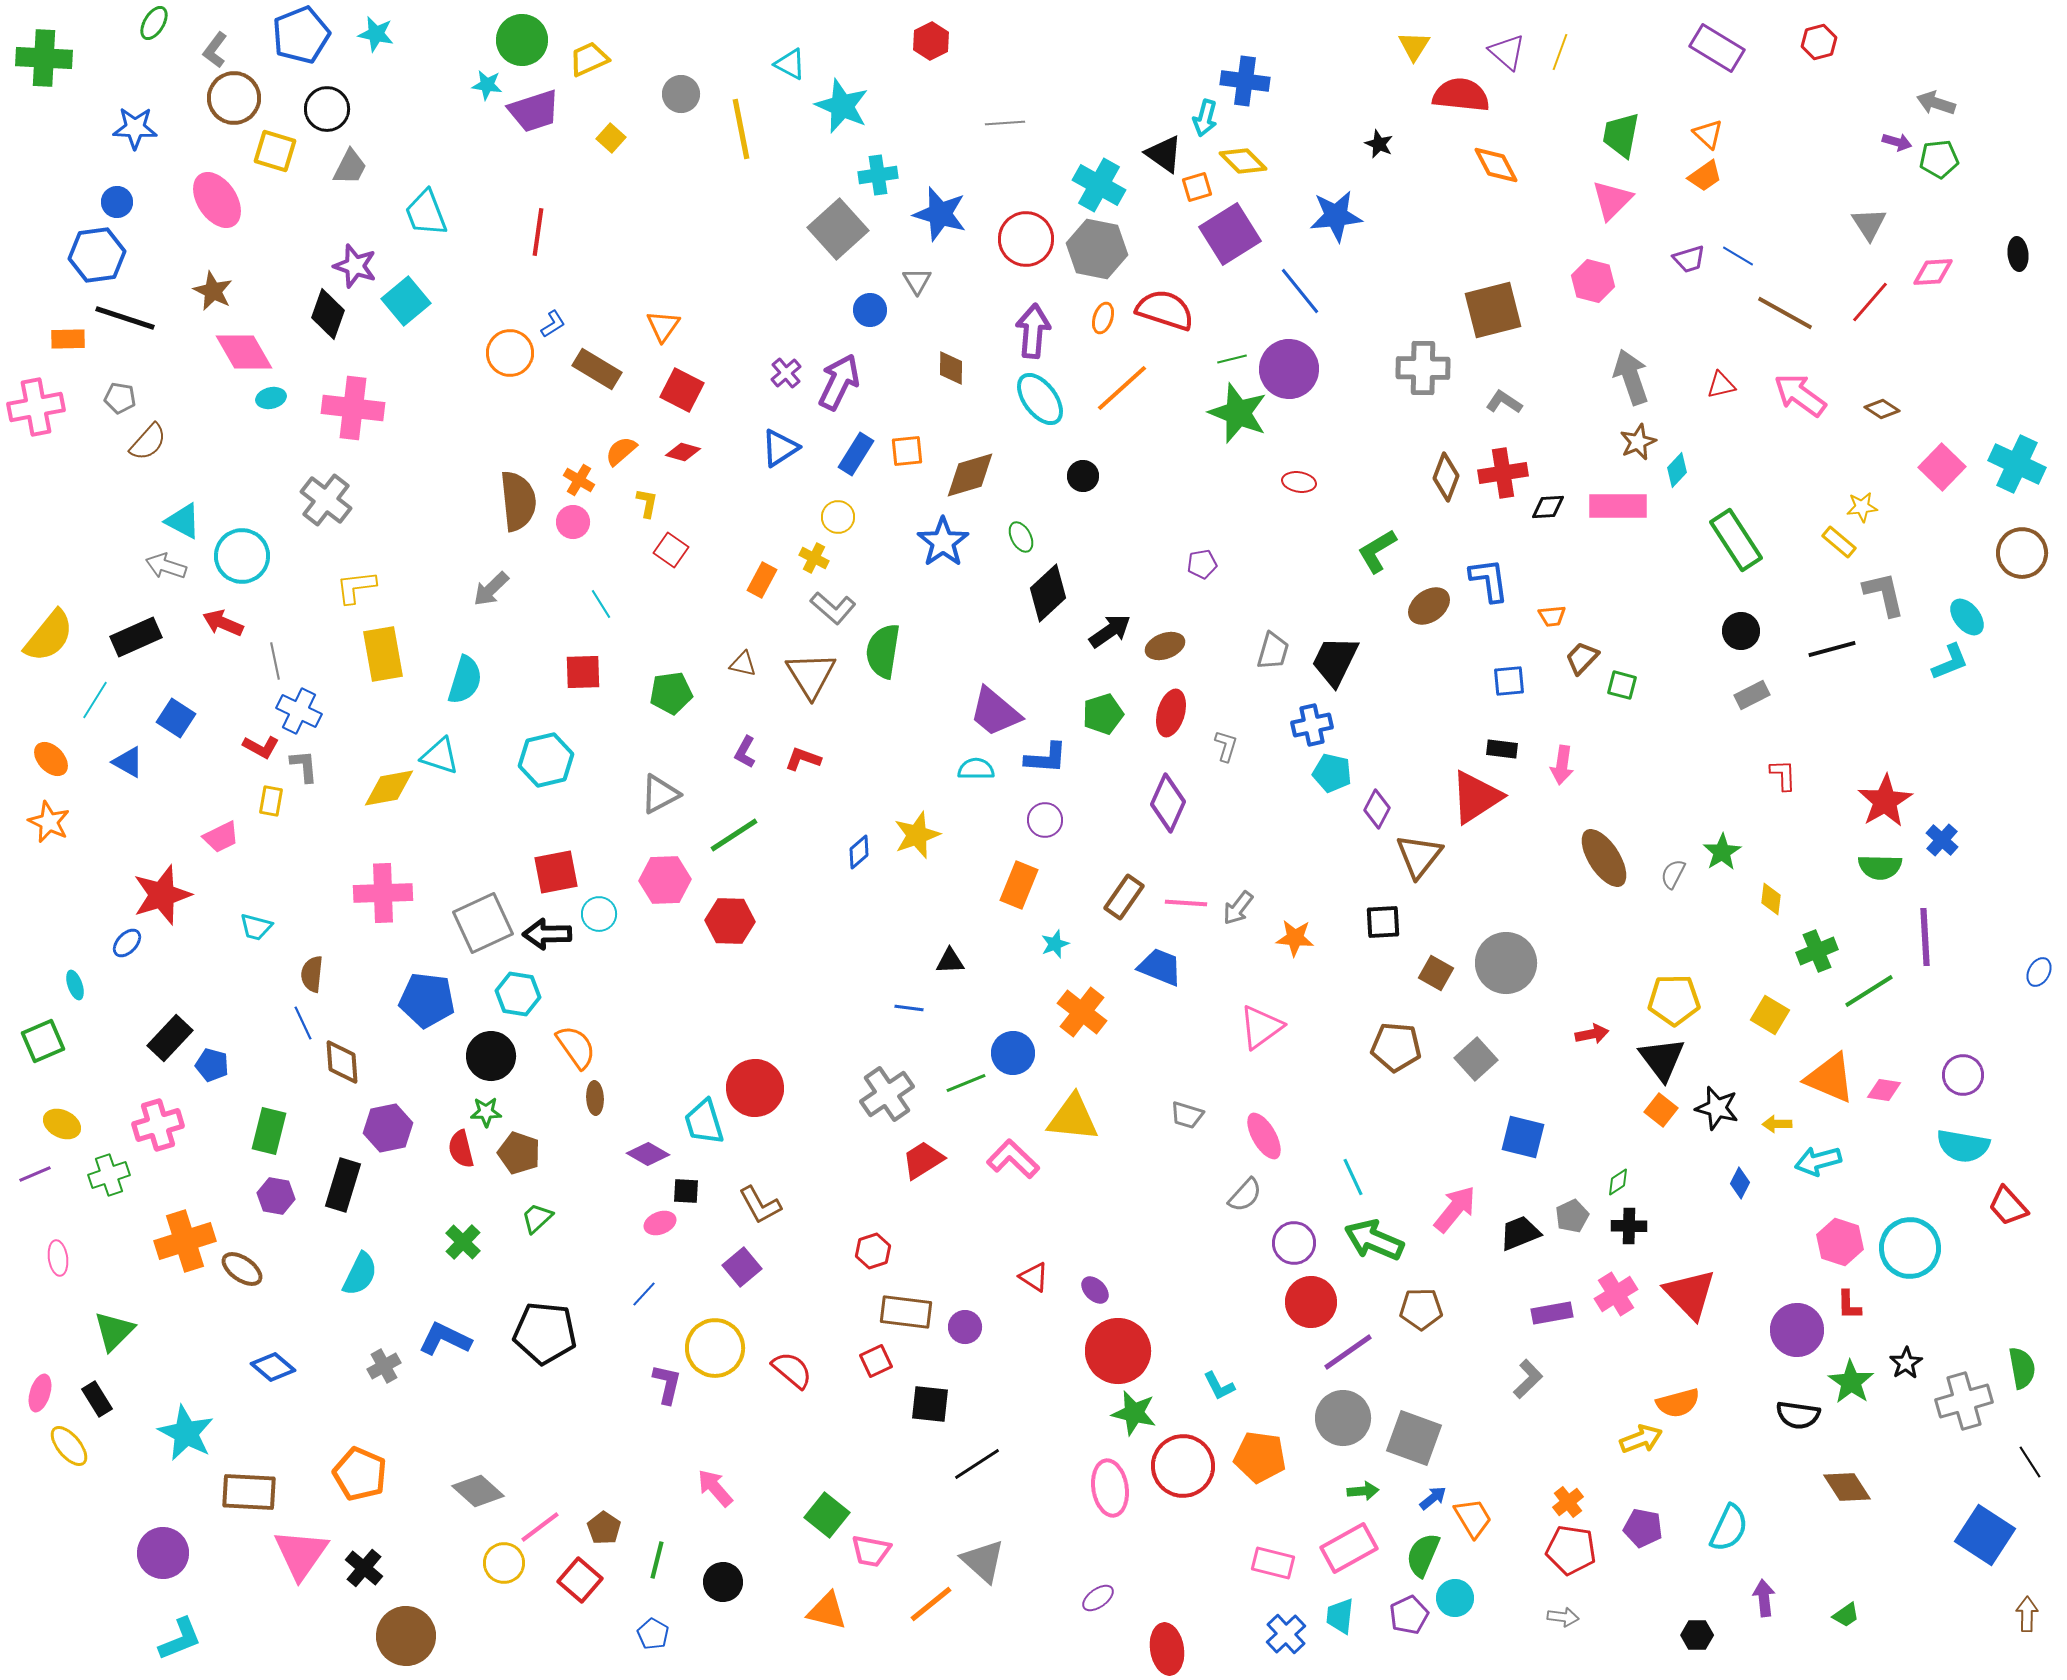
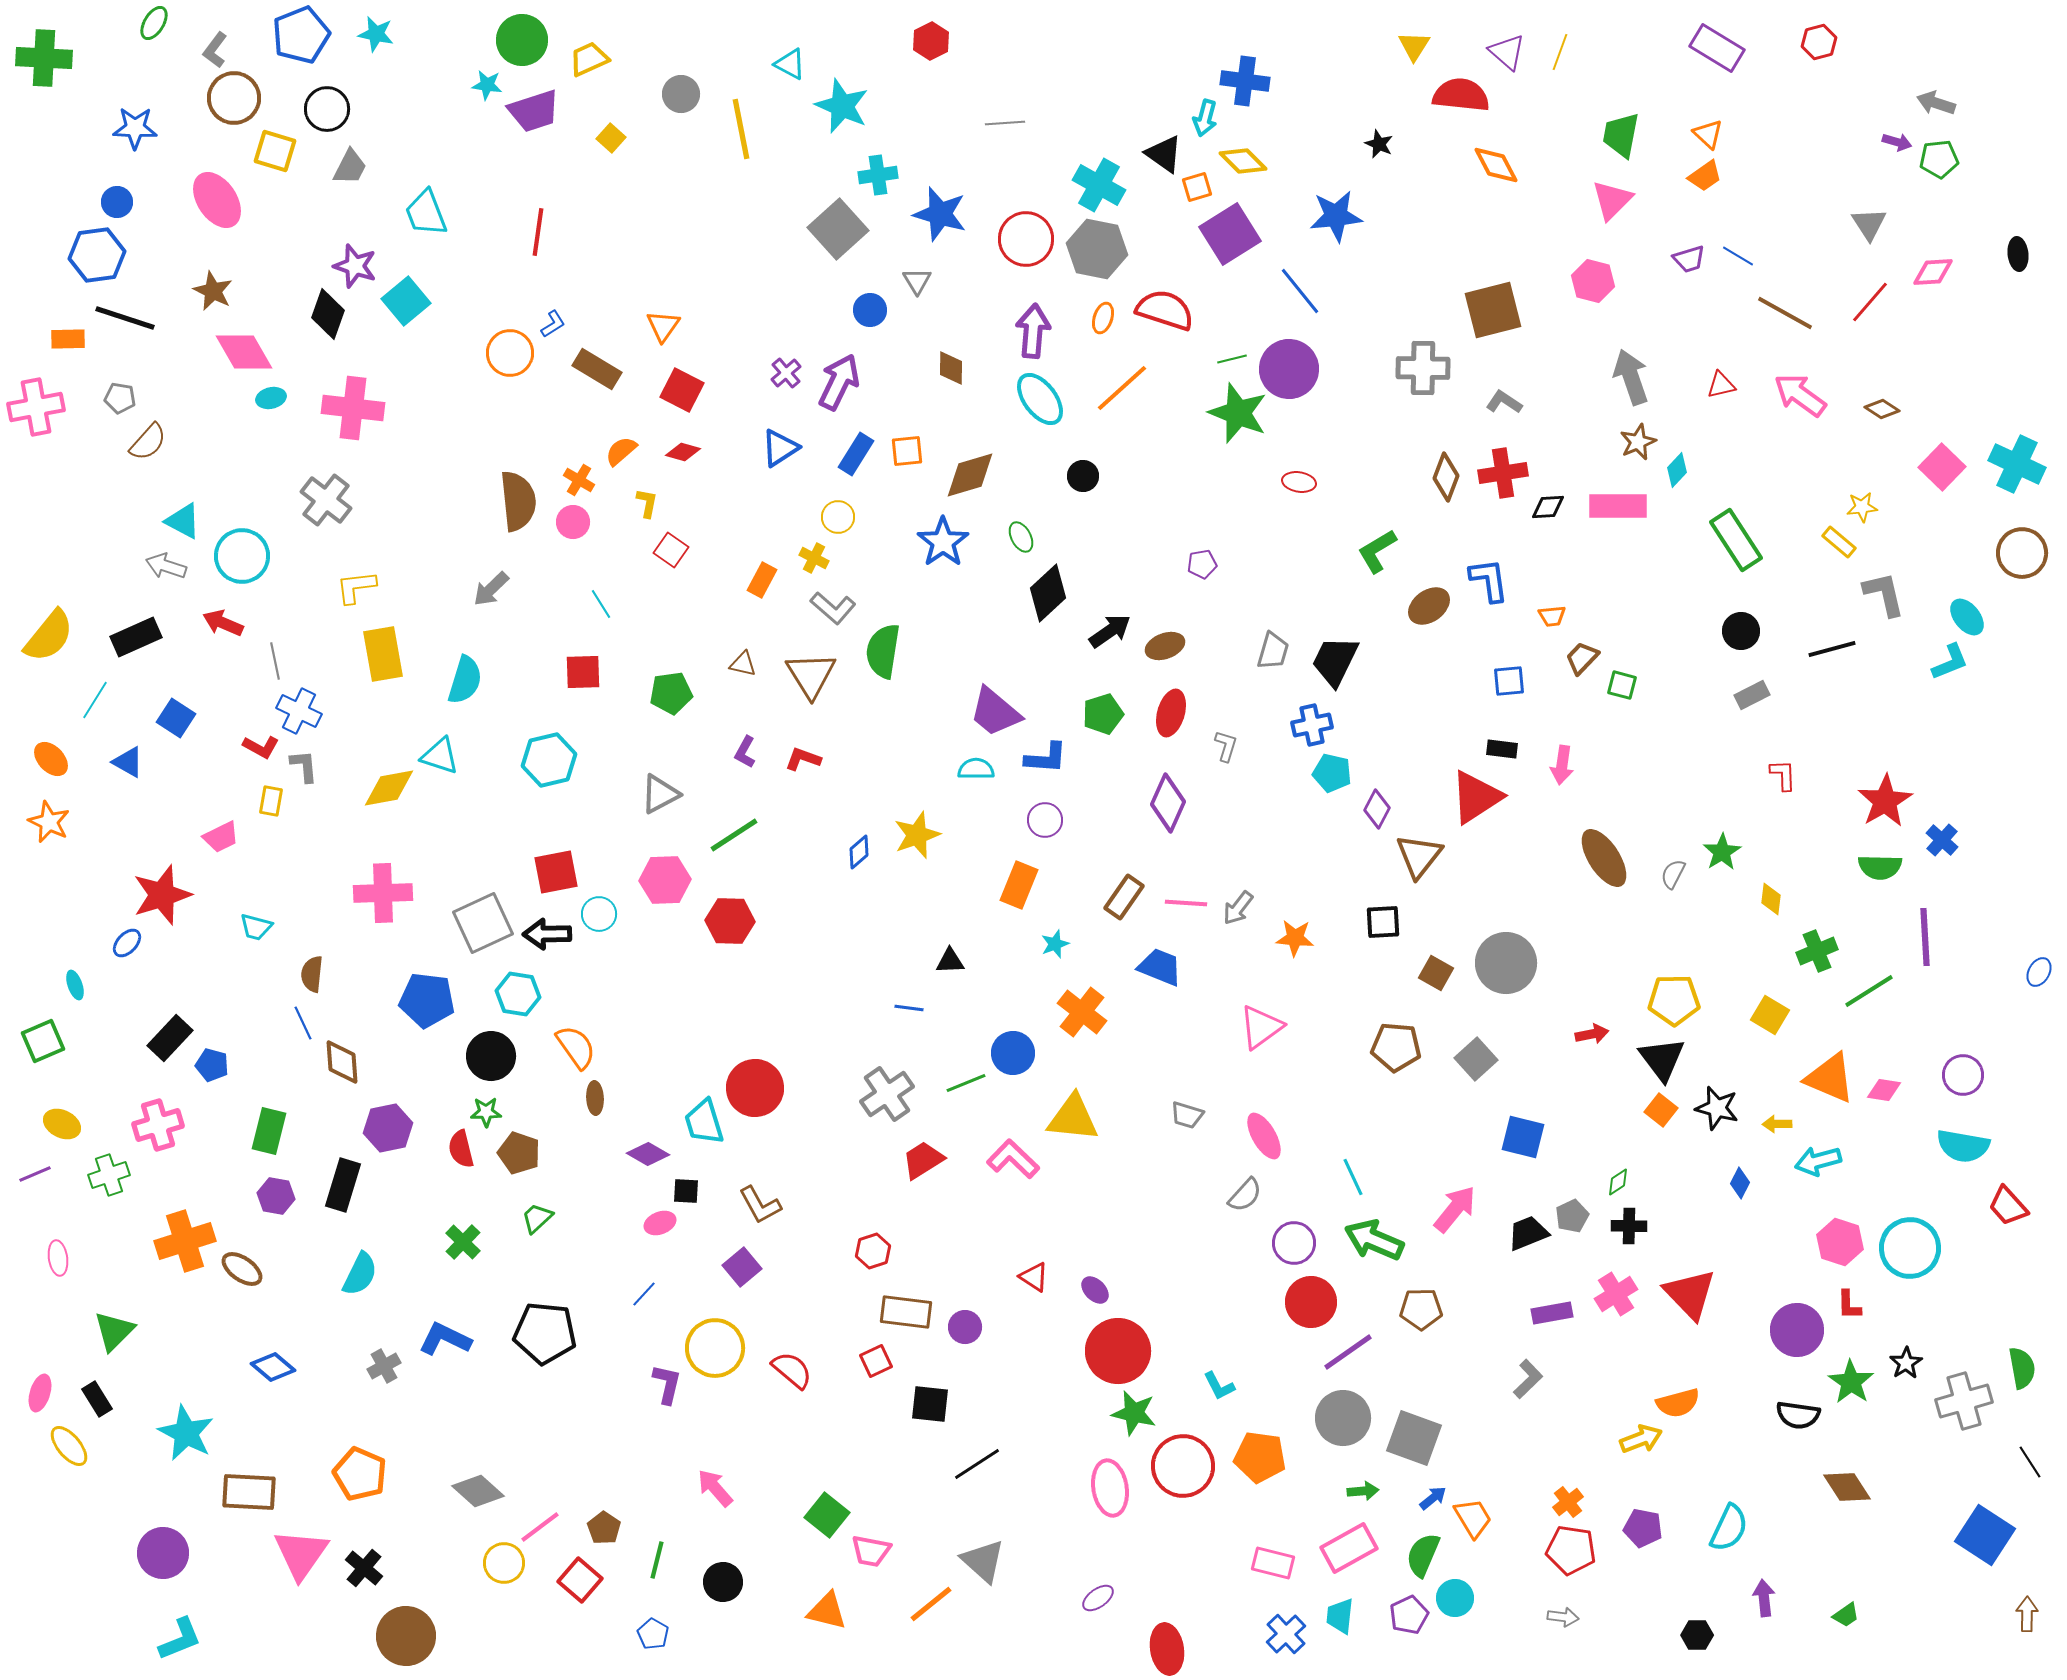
cyan hexagon at (546, 760): moved 3 px right
black trapezoid at (1520, 1233): moved 8 px right
